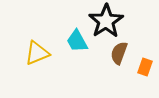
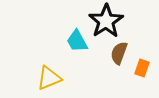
yellow triangle: moved 12 px right, 25 px down
orange rectangle: moved 3 px left, 1 px down
